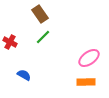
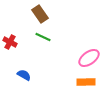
green line: rotated 70 degrees clockwise
